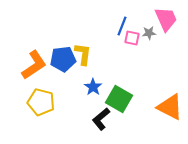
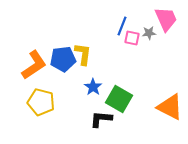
black L-shape: rotated 45 degrees clockwise
